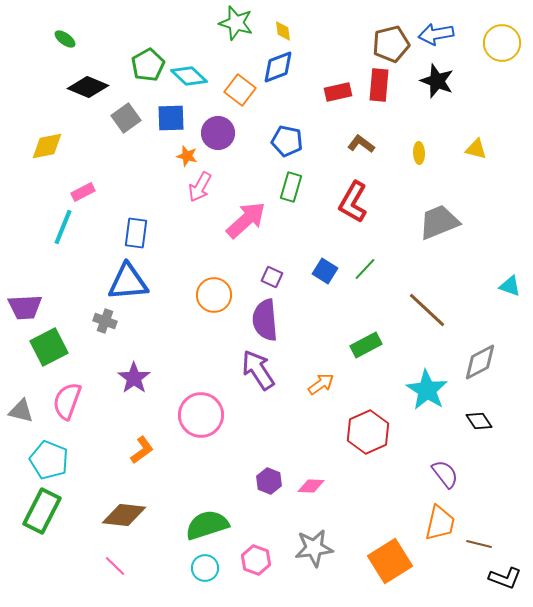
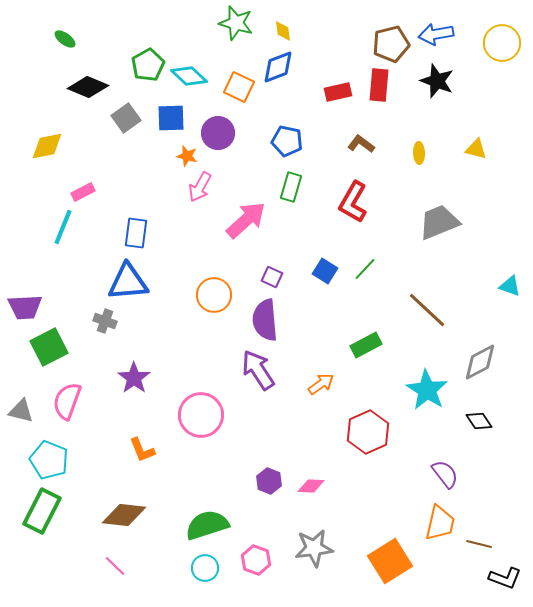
orange square at (240, 90): moved 1 px left, 3 px up; rotated 12 degrees counterclockwise
orange L-shape at (142, 450): rotated 104 degrees clockwise
